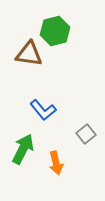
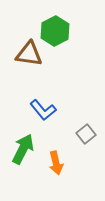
green hexagon: rotated 12 degrees counterclockwise
